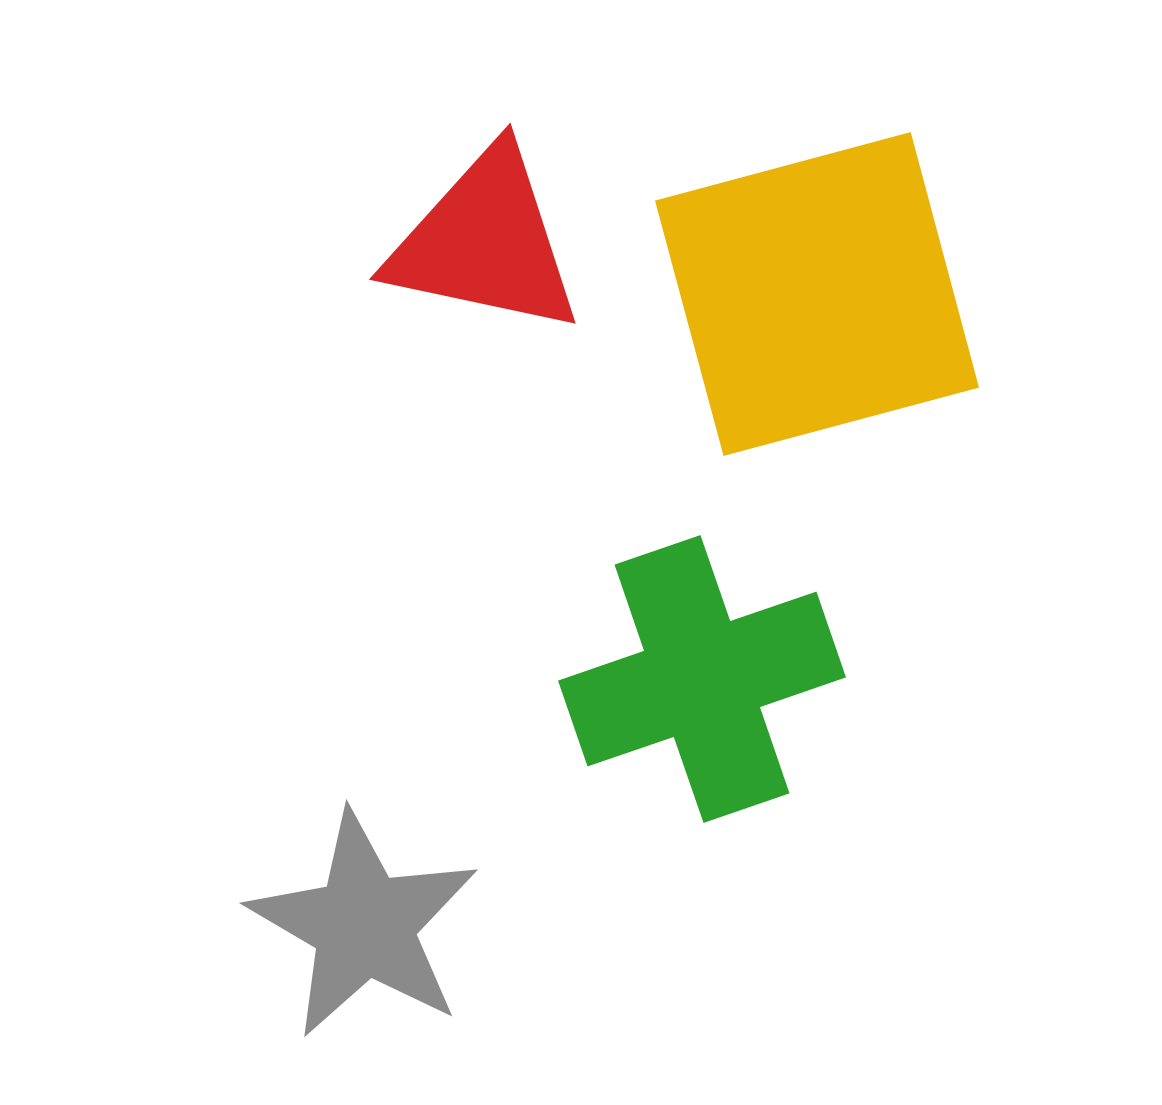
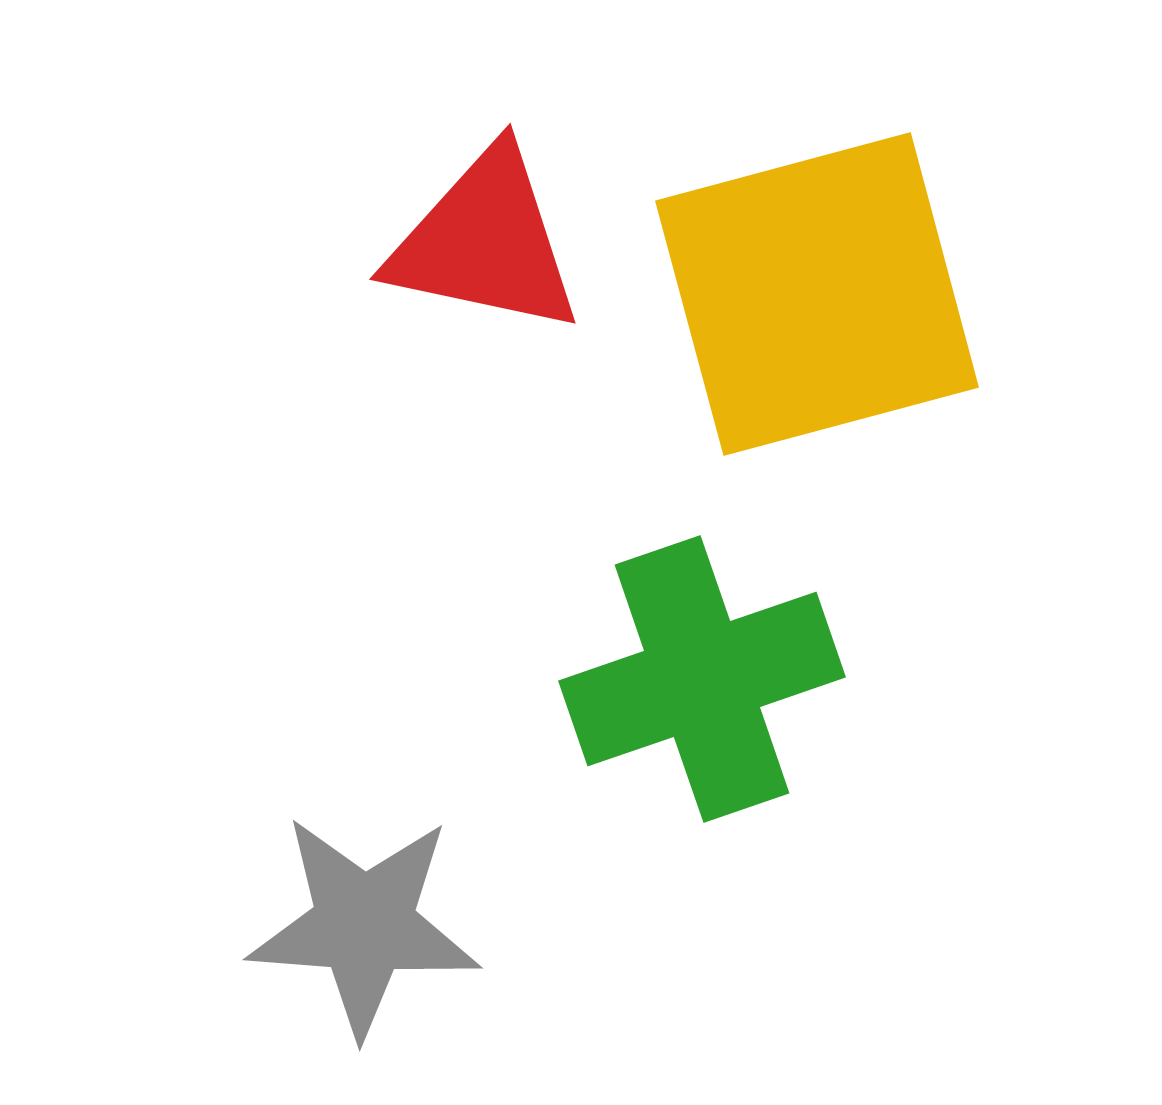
gray star: rotated 26 degrees counterclockwise
